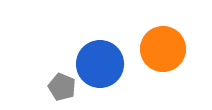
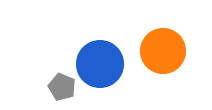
orange circle: moved 2 px down
